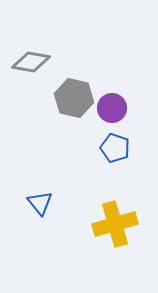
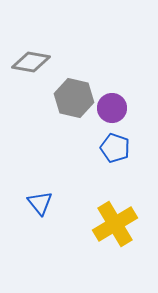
yellow cross: rotated 15 degrees counterclockwise
